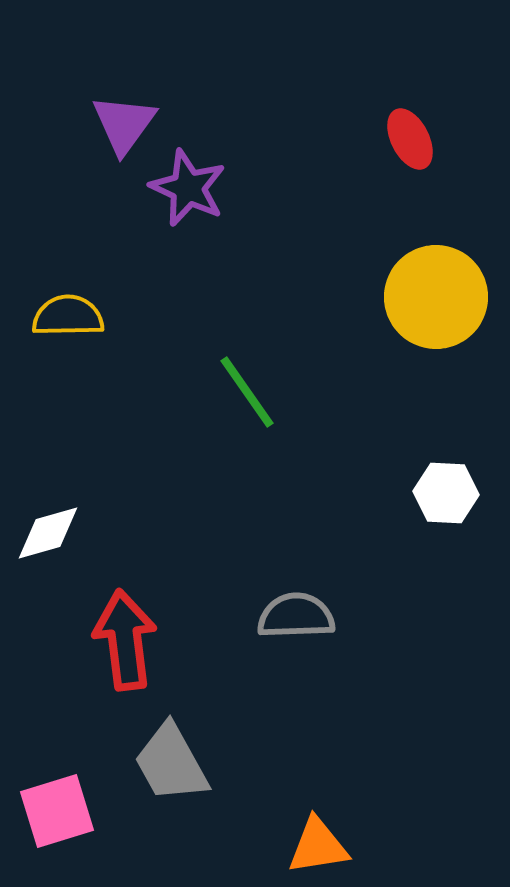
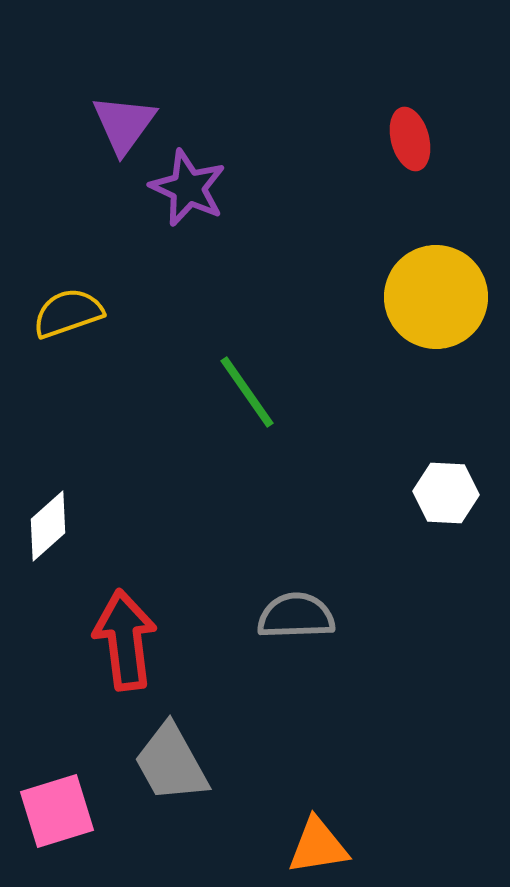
red ellipse: rotated 12 degrees clockwise
yellow semicircle: moved 3 px up; rotated 18 degrees counterclockwise
white diamond: moved 7 px up; rotated 26 degrees counterclockwise
